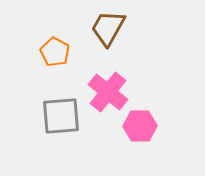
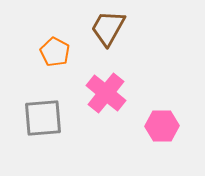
pink cross: moved 2 px left, 1 px down
gray square: moved 18 px left, 2 px down
pink hexagon: moved 22 px right
